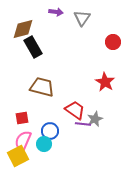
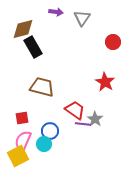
gray star: rotated 14 degrees counterclockwise
